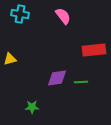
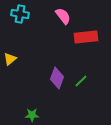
red rectangle: moved 8 px left, 13 px up
yellow triangle: rotated 24 degrees counterclockwise
purple diamond: rotated 60 degrees counterclockwise
green line: moved 1 px up; rotated 40 degrees counterclockwise
green star: moved 8 px down
